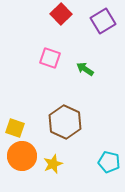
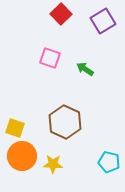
yellow star: rotated 24 degrees clockwise
